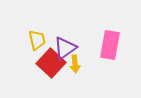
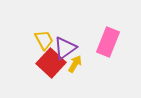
yellow trapezoid: moved 7 px right; rotated 15 degrees counterclockwise
pink rectangle: moved 2 px left, 3 px up; rotated 12 degrees clockwise
yellow arrow: rotated 144 degrees counterclockwise
